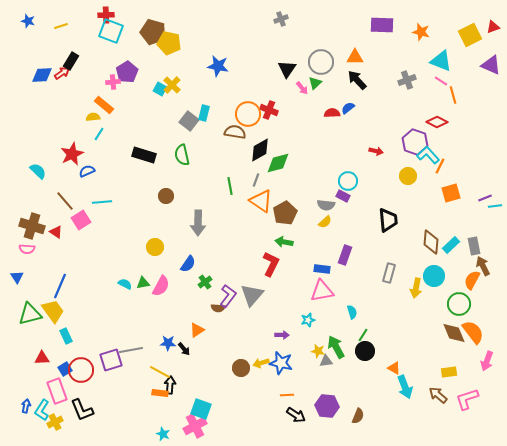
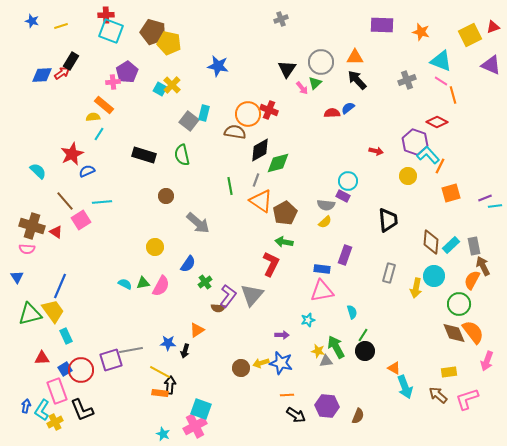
blue star at (28, 21): moved 4 px right
gray arrow at (198, 223): rotated 50 degrees counterclockwise
black arrow at (184, 349): moved 1 px right, 2 px down; rotated 56 degrees clockwise
